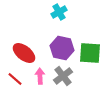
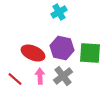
red ellipse: moved 9 px right; rotated 15 degrees counterclockwise
